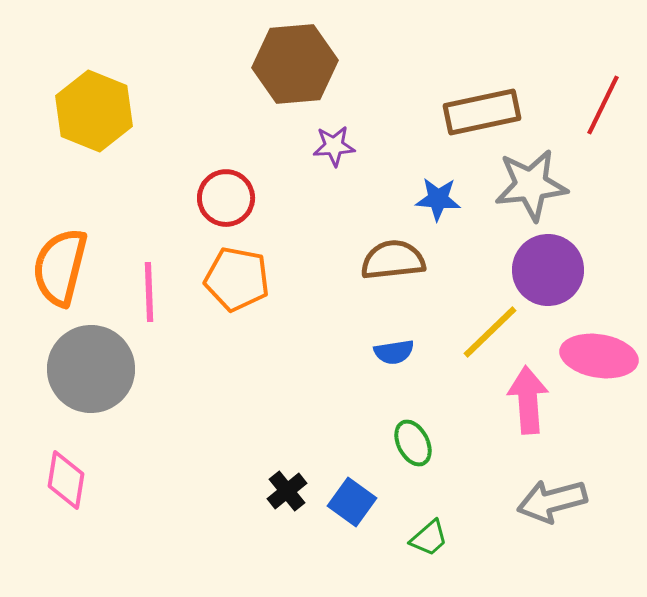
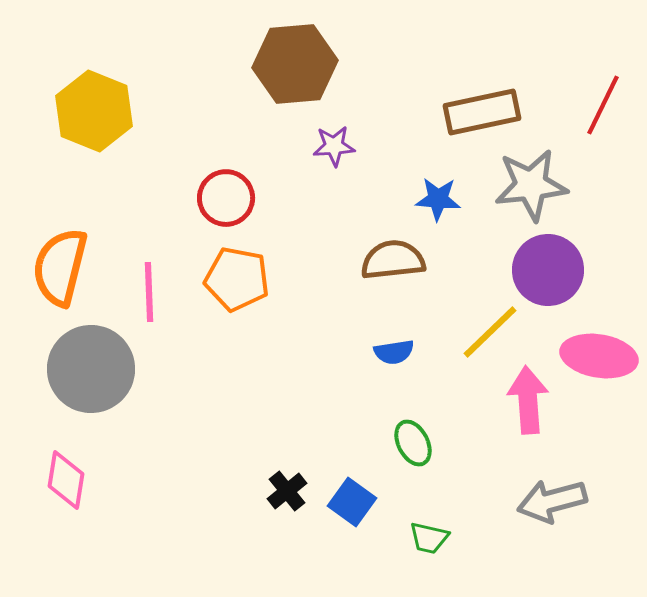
green trapezoid: rotated 54 degrees clockwise
